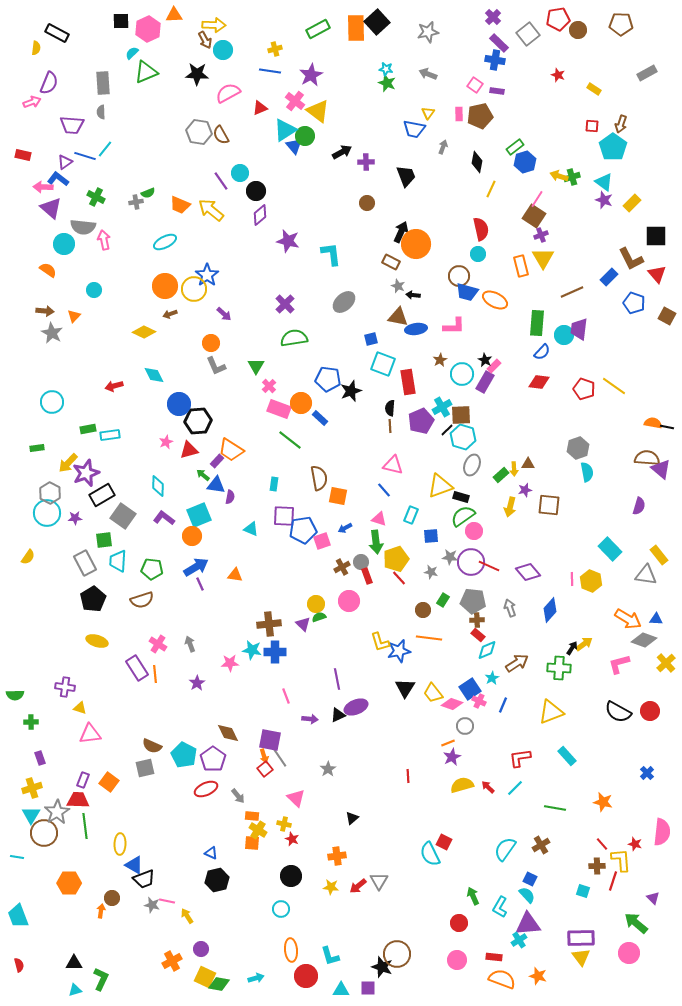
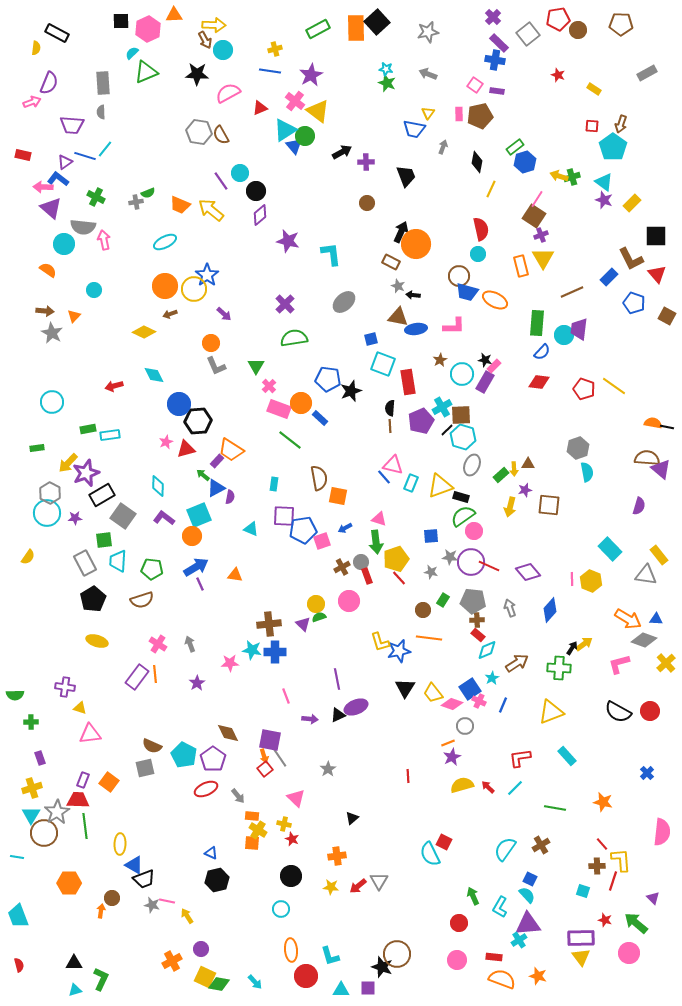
black star at (485, 360): rotated 16 degrees counterclockwise
red triangle at (189, 450): moved 3 px left, 1 px up
blue triangle at (216, 485): moved 3 px down; rotated 36 degrees counterclockwise
blue line at (384, 490): moved 13 px up
cyan rectangle at (411, 515): moved 32 px up
purple rectangle at (137, 668): moved 9 px down; rotated 70 degrees clockwise
red star at (635, 844): moved 30 px left, 76 px down
cyan arrow at (256, 978): moved 1 px left, 4 px down; rotated 63 degrees clockwise
